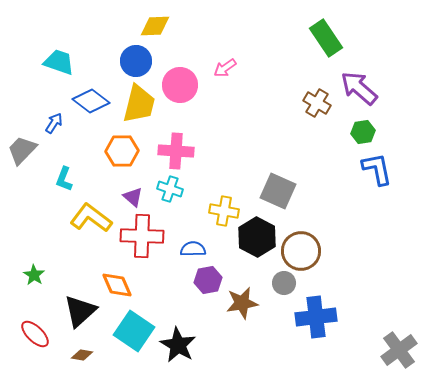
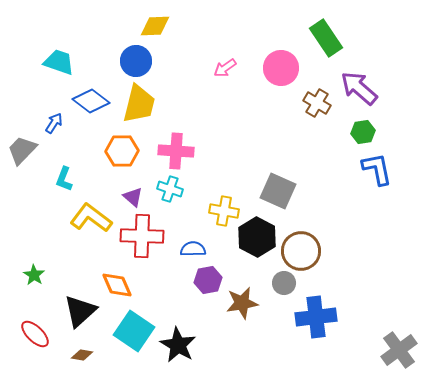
pink circle: moved 101 px right, 17 px up
